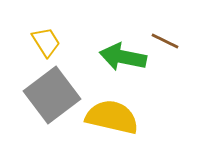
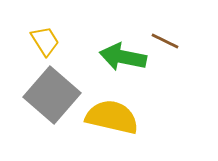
yellow trapezoid: moved 1 px left, 1 px up
gray square: rotated 12 degrees counterclockwise
